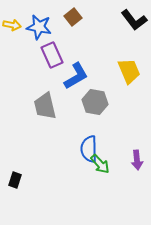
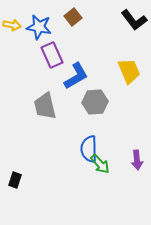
gray hexagon: rotated 15 degrees counterclockwise
